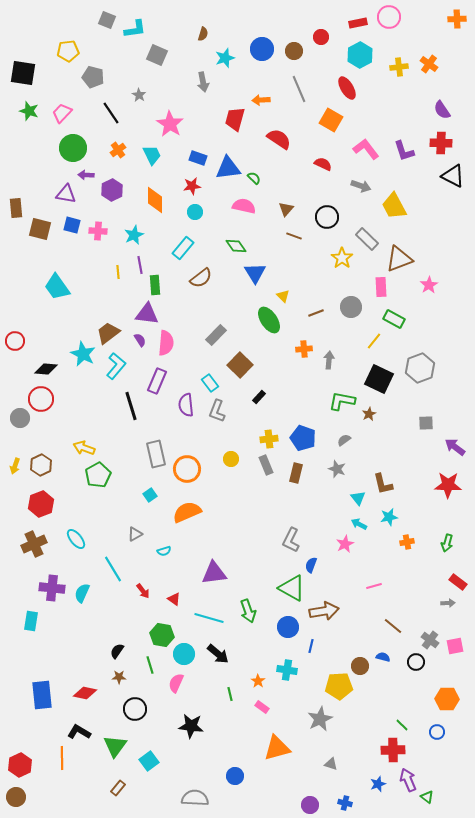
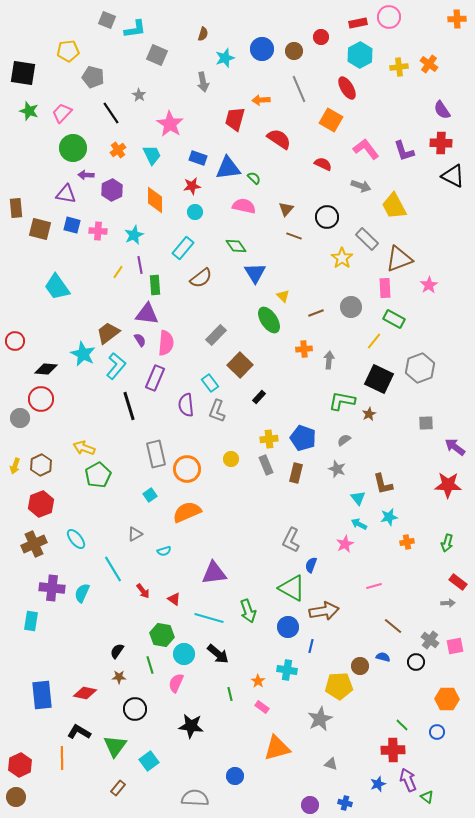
yellow line at (118, 272): rotated 40 degrees clockwise
pink rectangle at (381, 287): moved 4 px right, 1 px down
purple rectangle at (157, 381): moved 2 px left, 3 px up
black line at (131, 406): moved 2 px left
